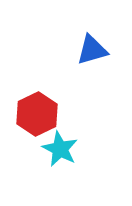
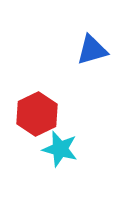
cyan star: rotated 12 degrees counterclockwise
